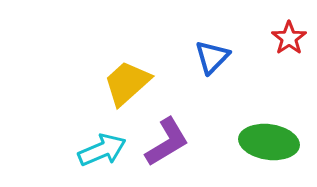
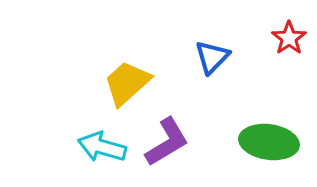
cyan arrow: moved 3 px up; rotated 141 degrees counterclockwise
